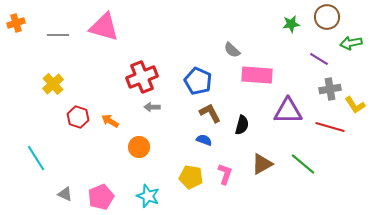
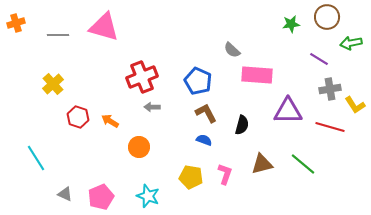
brown L-shape: moved 4 px left
brown triangle: rotated 15 degrees clockwise
